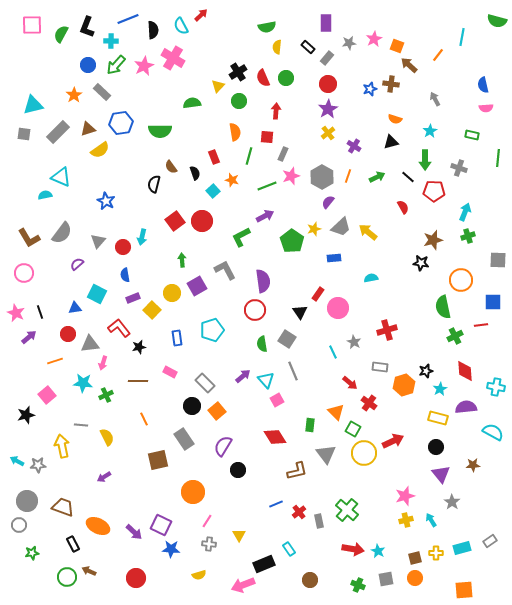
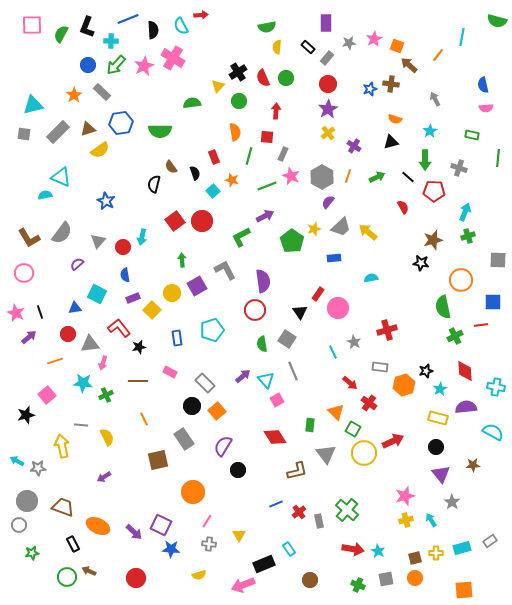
red arrow at (201, 15): rotated 40 degrees clockwise
pink star at (291, 176): rotated 30 degrees counterclockwise
gray star at (38, 465): moved 3 px down
